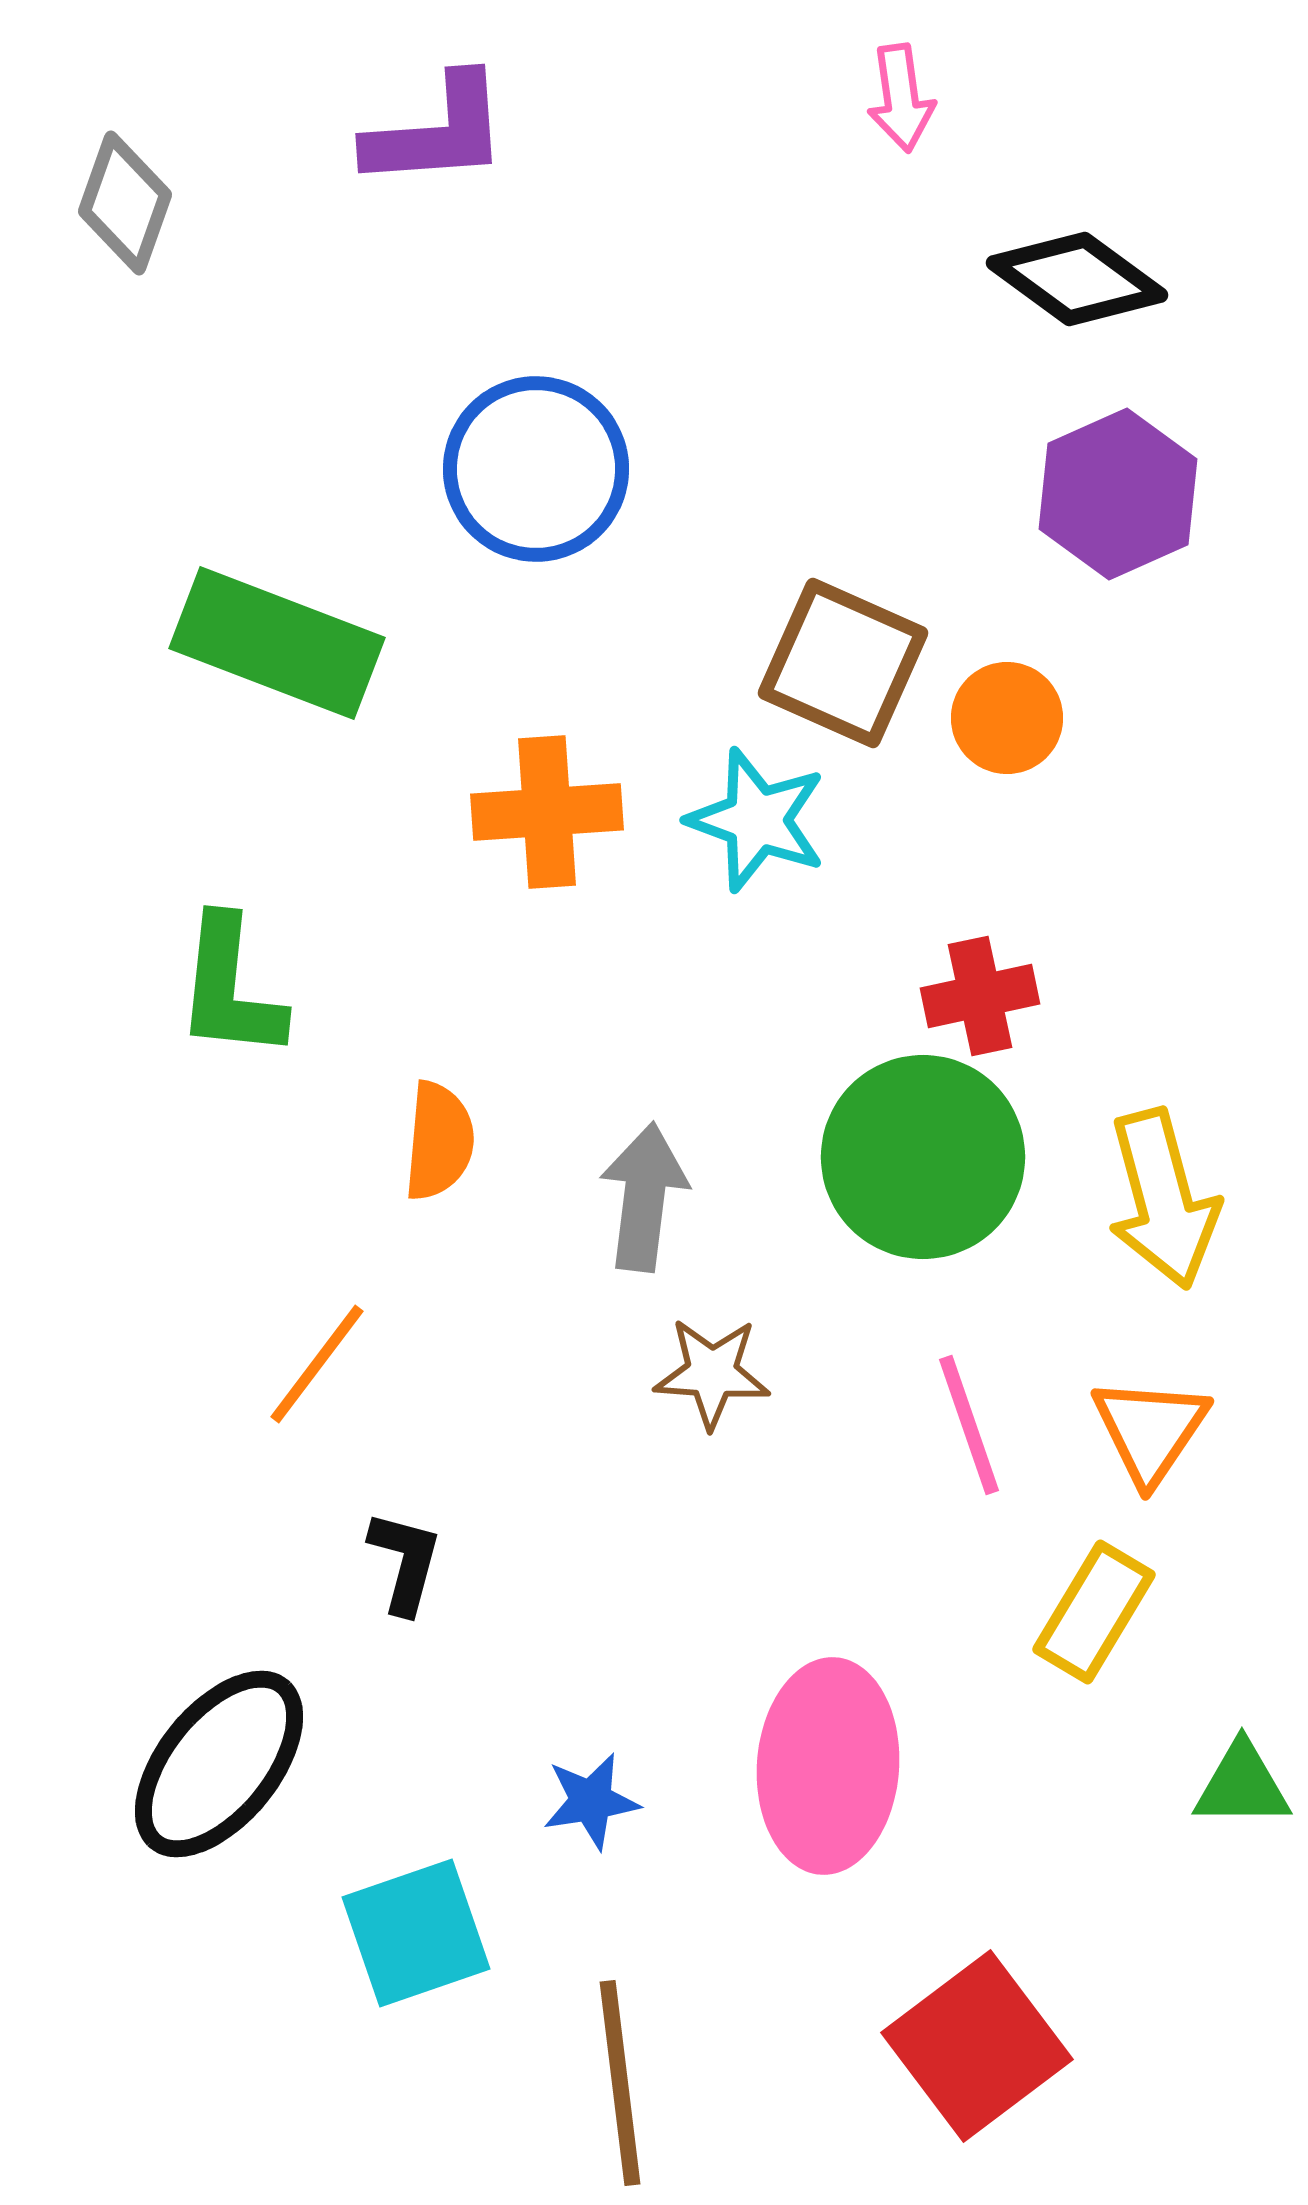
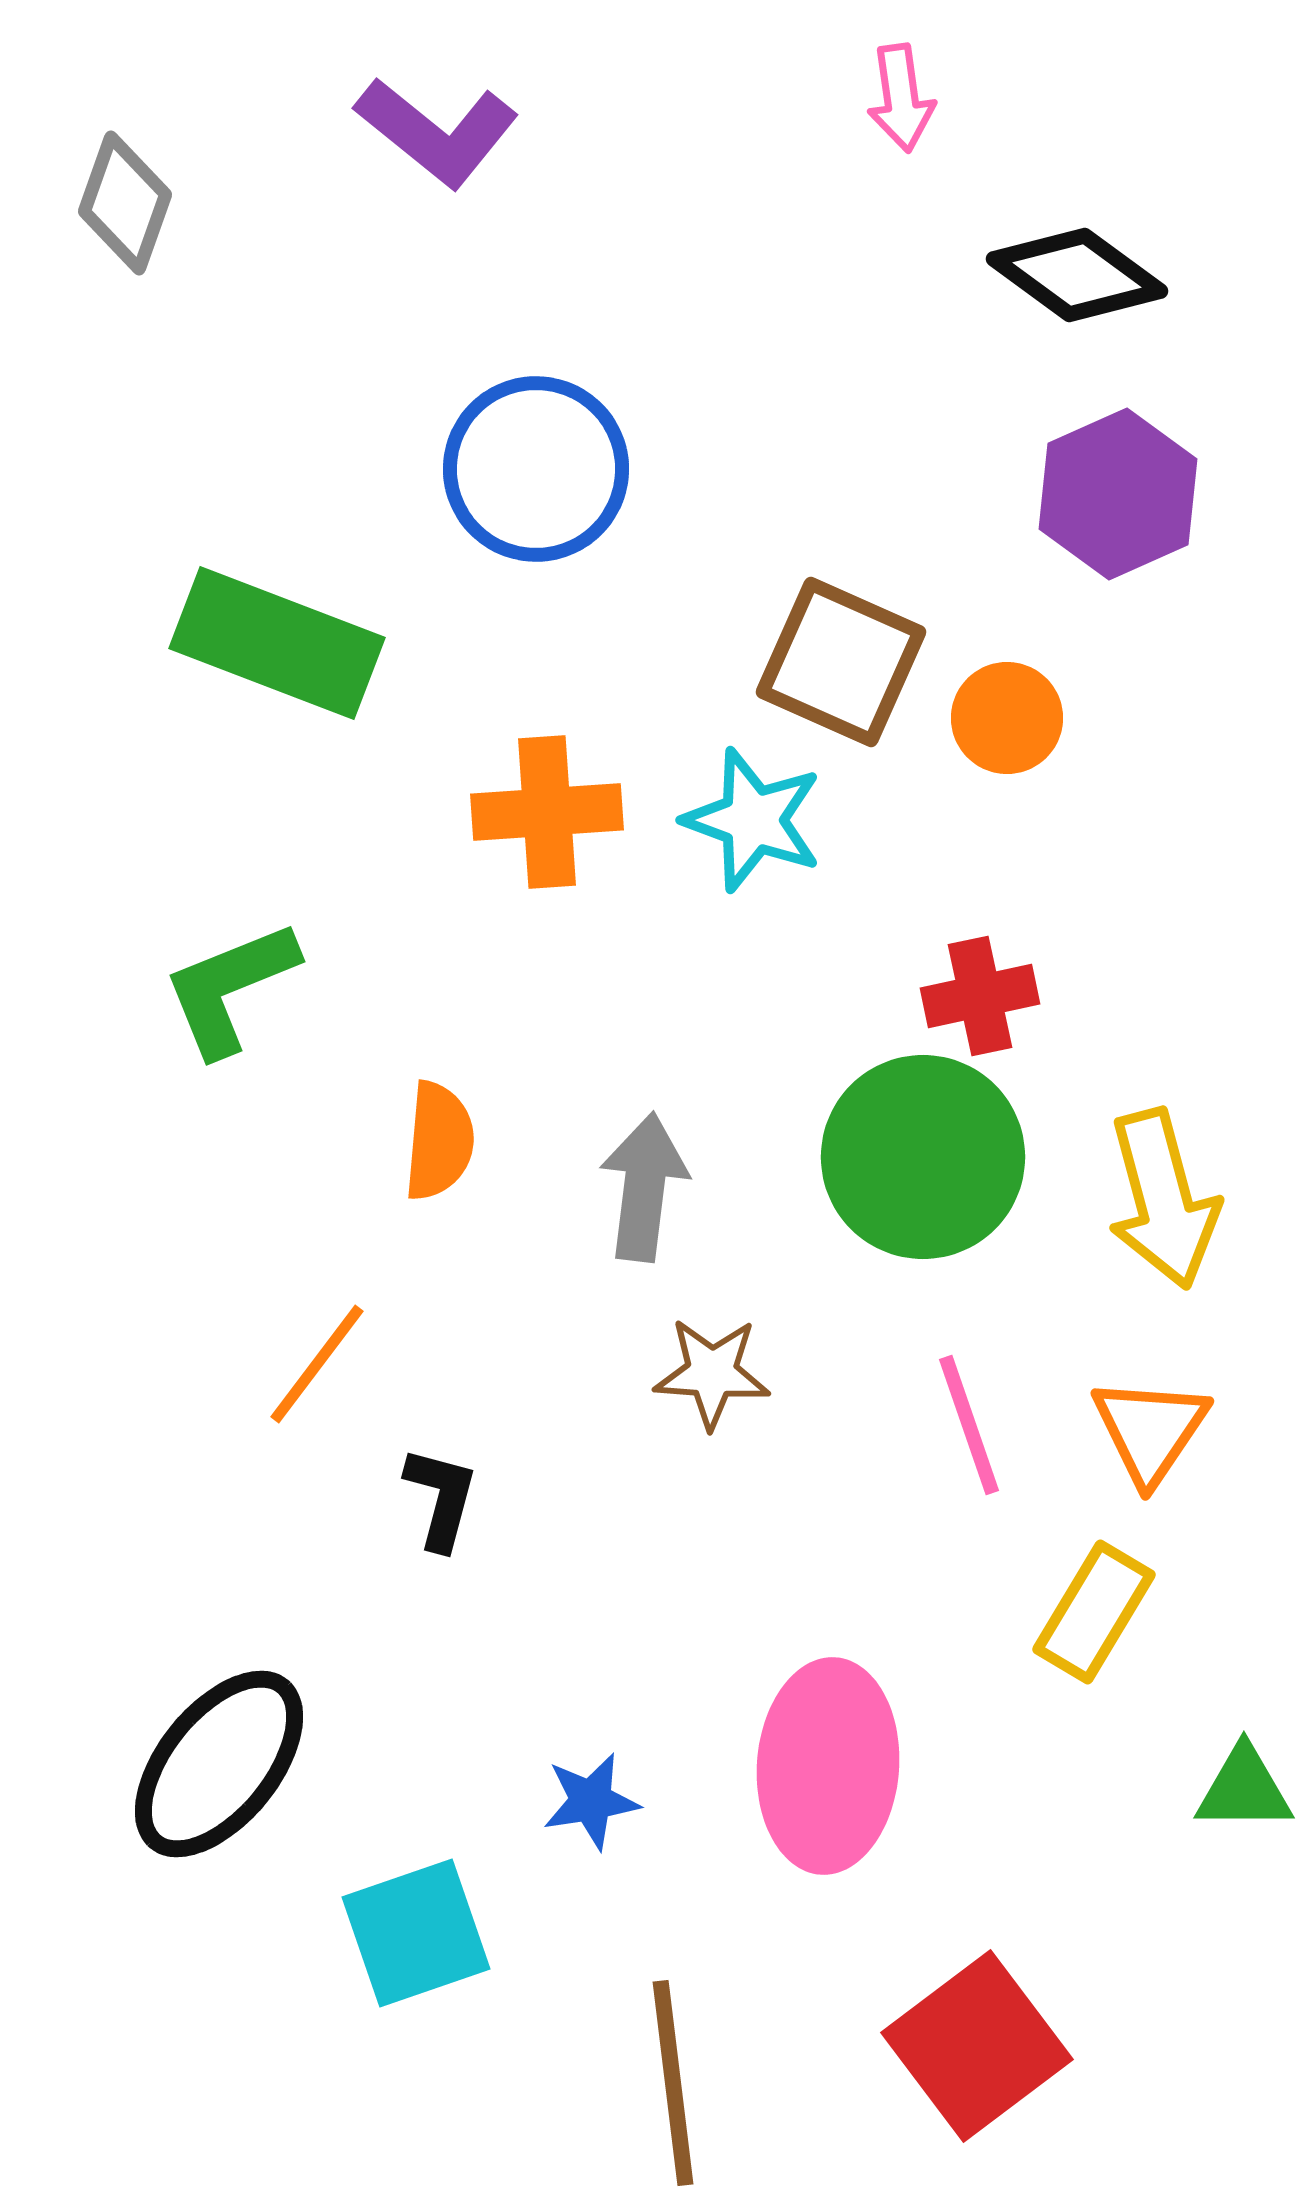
purple L-shape: rotated 43 degrees clockwise
black diamond: moved 4 px up
brown square: moved 2 px left, 1 px up
cyan star: moved 4 px left
green L-shape: rotated 62 degrees clockwise
gray arrow: moved 10 px up
black L-shape: moved 36 px right, 64 px up
green triangle: moved 2 px right, 4 px down
brown line: moved 53 px right
